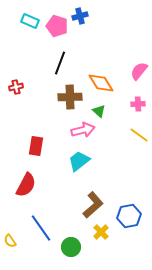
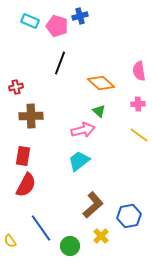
pink semicircle: rotated 48 degrees counterclockwise
orange diamond: rotated 16 degrees counterclockwise
brown cross: moved 39 px left, 19 px down
red rectangle: moved 13 px left, 10 px down
yellow cross: moved 4 px down
green circle: moved 1 px left, 1 px up
